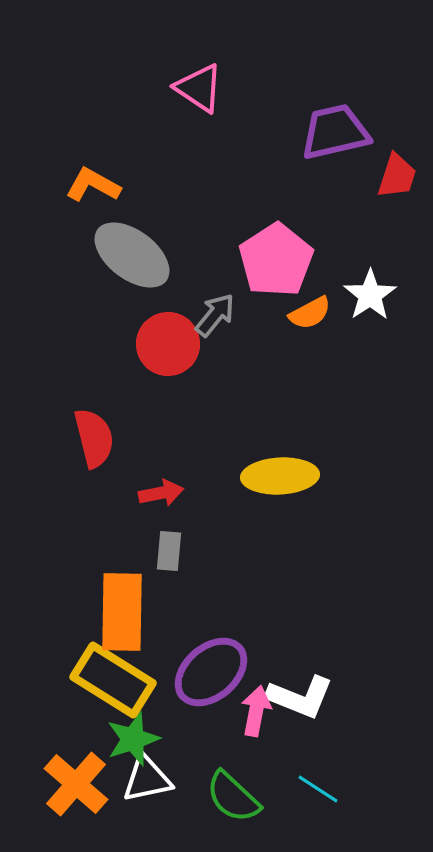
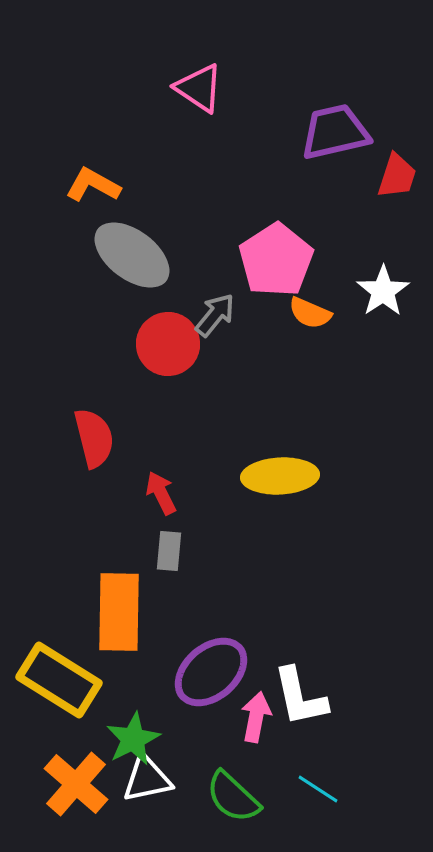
white star: moved 13 px right, 4 px up
orange semicircle: rotated 51 degrees clockwise
red arrow: rotated 105 degrees counterclockwise
orange rectangle: moved 3 px left
yellow rectangle: moved 54 px left
white L-shape: rotated 56 degrees clockwise
pink arrow: moved 6 px down
green star: rotated 8 degrees counterclockwise
